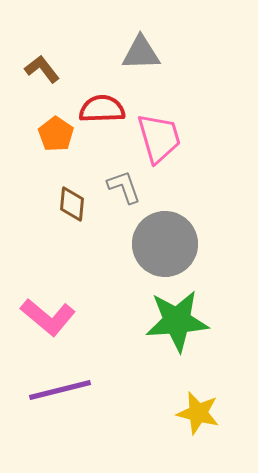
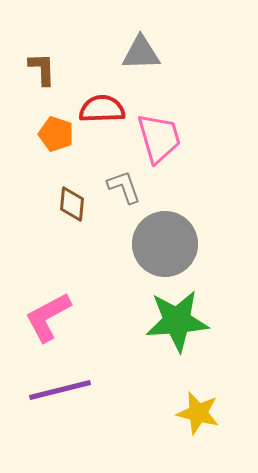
brown L-shape: rotated 36 degrees clockwise
orange pentagon: rotated 16 degrees counterclockwise
pink L-shape: rotated 112 degrees clockwise
